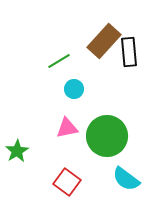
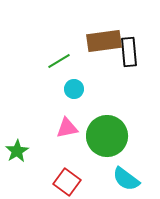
brown rectangle: rotated 40 degrees clockwise
